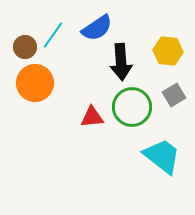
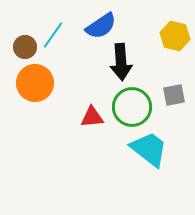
blue semicircle: moved 4 px right, 2 px up
yellow hexagon: moved 7 px right, 15 px up; rotated 8 degrees clockwise
gray square: rotated 20 degrees clockwise
cyan trapezoid: moved 13 px left, 7 px up
